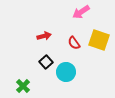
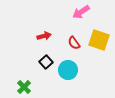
cyan circle: moved 2 px right, 2 px up
green cross: moved 1 px right, 1 px down
